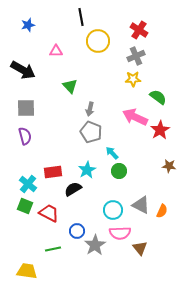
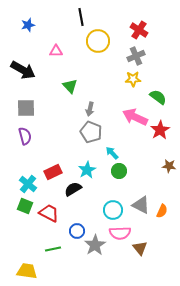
red rectangle: rotated 18 degrees counterclockwise
